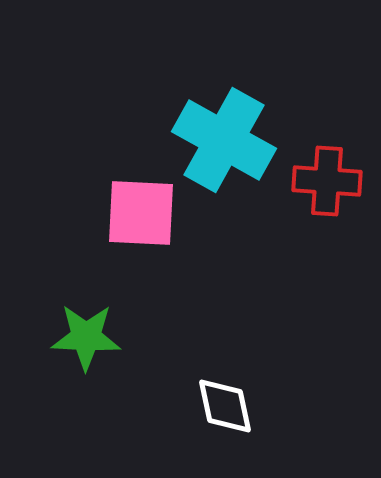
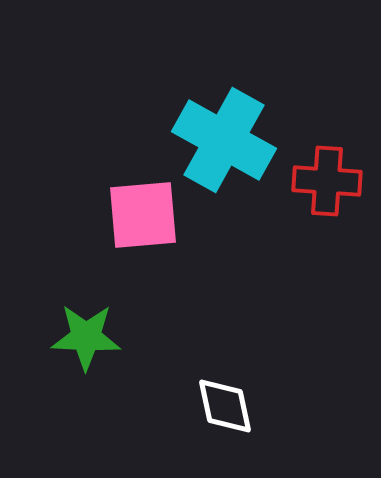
pink square: moved 2 px right, 2 px down; rotated 8 degrees counterclockwise
